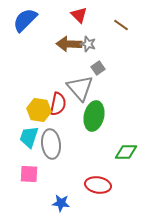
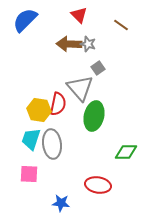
cyan trapezoid: moved 2 px right, 2 px down
gray ellipse: moved 1 px right
